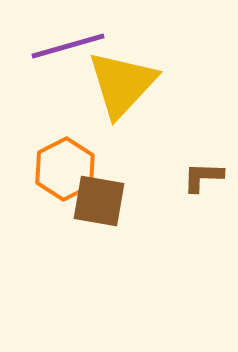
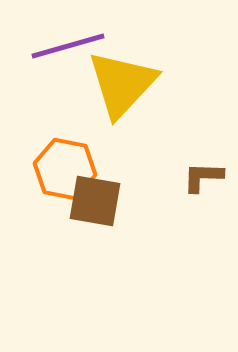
orange hexagon: rotated 22 degrees counterclockwise
brown square: moved 4 px left
